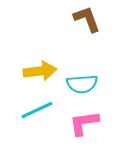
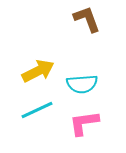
yellow arrow: moved 2 px left; rotated 20 degrees counterclockwise
